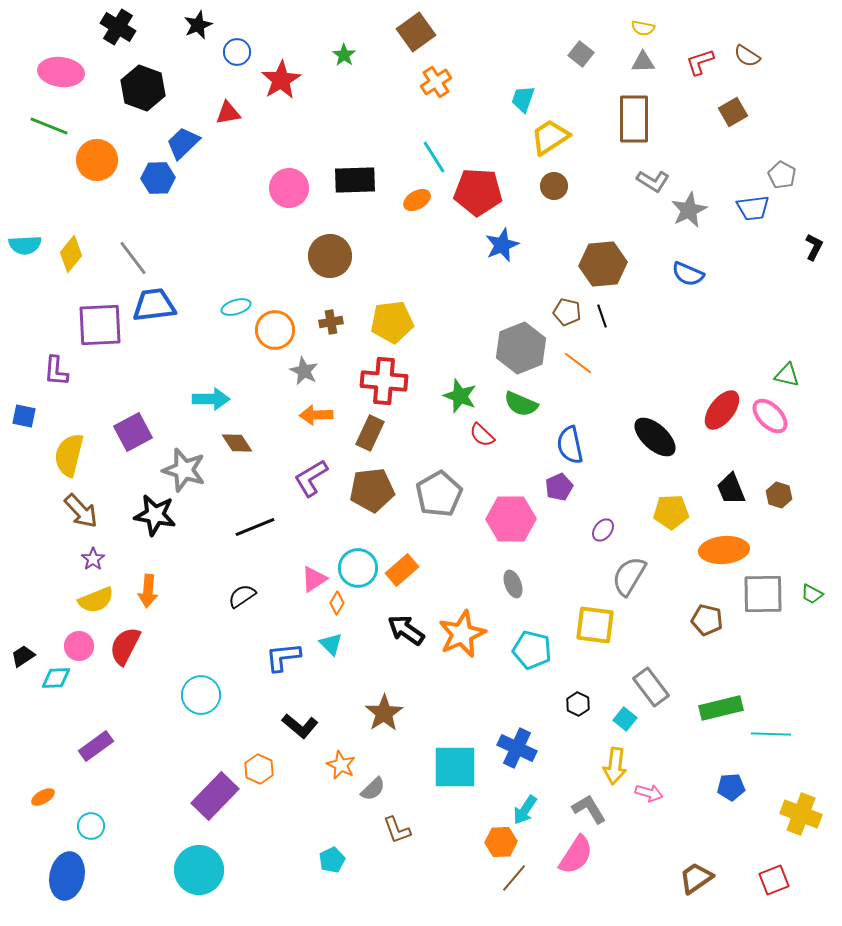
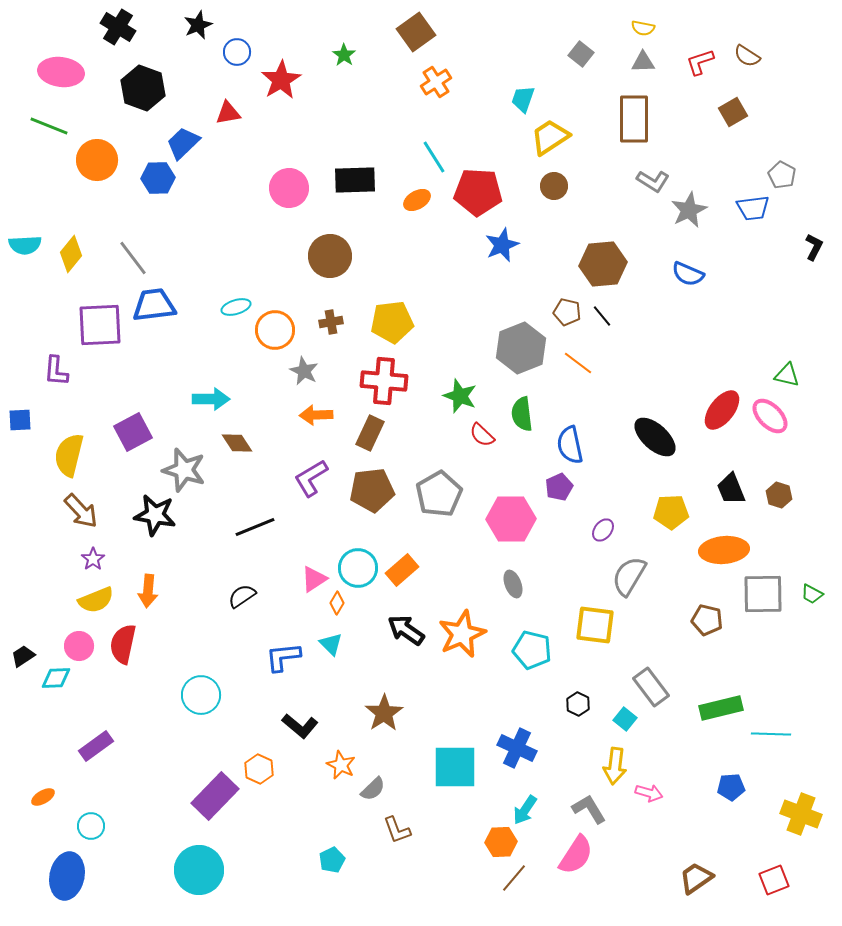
black line at (602, 316): rotated 20 degrees counterclockwise
green semicircle at (521, 404): moved 1 px right, 10 px down; rotated 60 degrees clockwise
blue square at (24, 416): moved 4 px left, 4 px down; rotated 15 degrees counterclockwise
red semicircle at (125, 646): moved 2 px left, 2 px up; rotated 15 degrees counterclockwise
